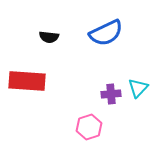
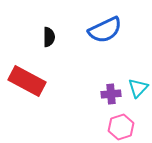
blue semicircle: moved 1 px left, 3 px up
black semicircle: rotated 96 degrees counterclockwise
red rectangle: rotated 24 degrees clockwise
pink hexagon: moved 32 px right
